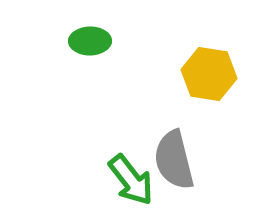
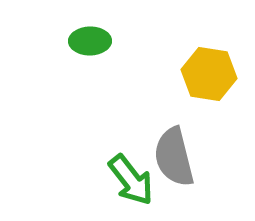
gray semicircle: moved 3 px up
